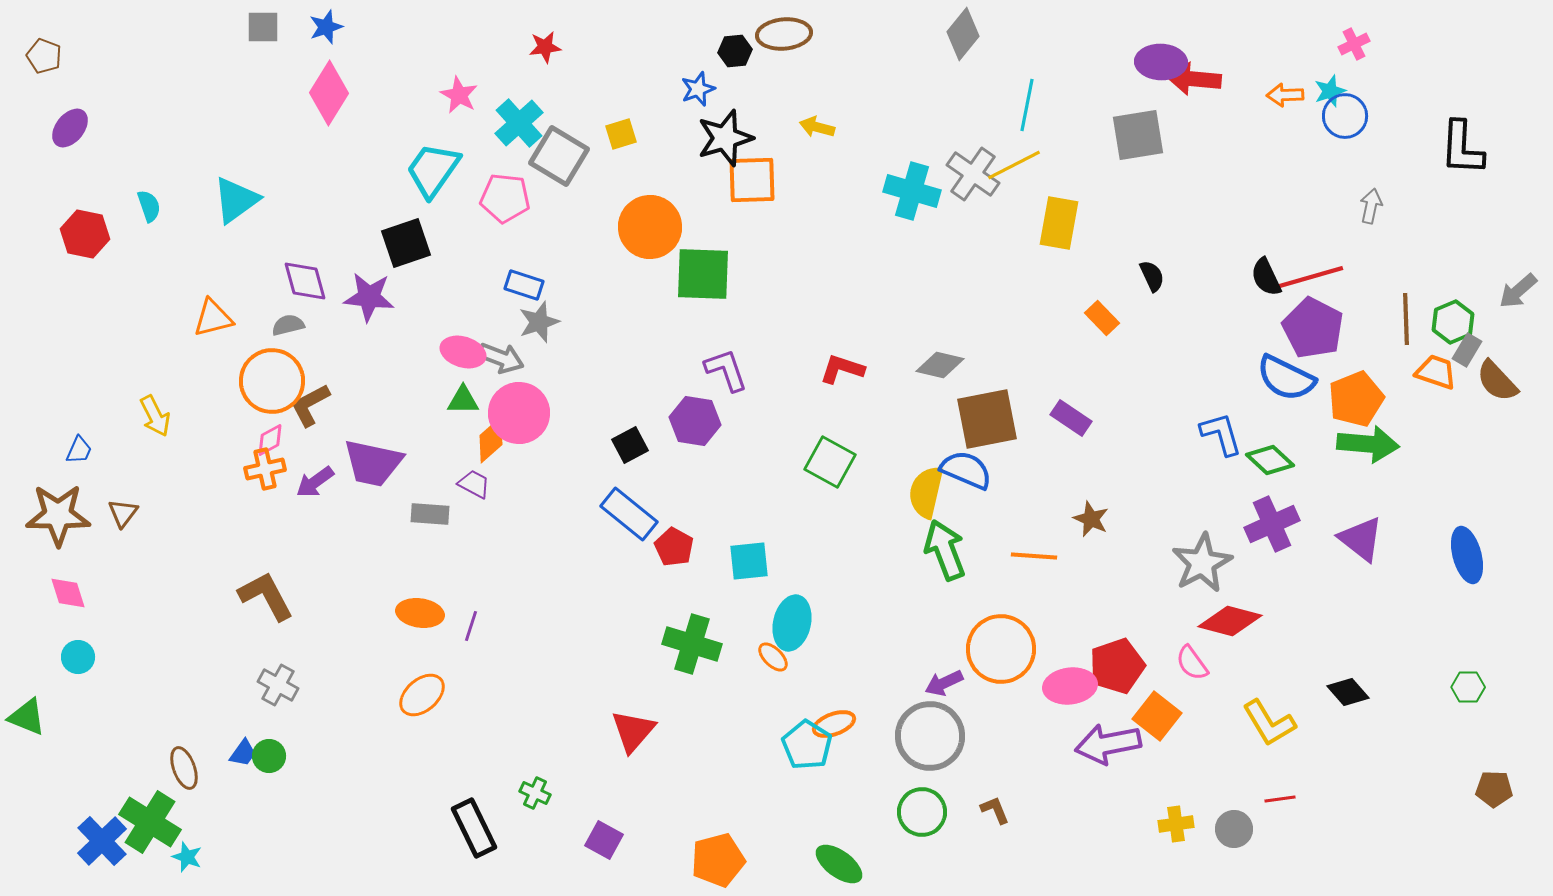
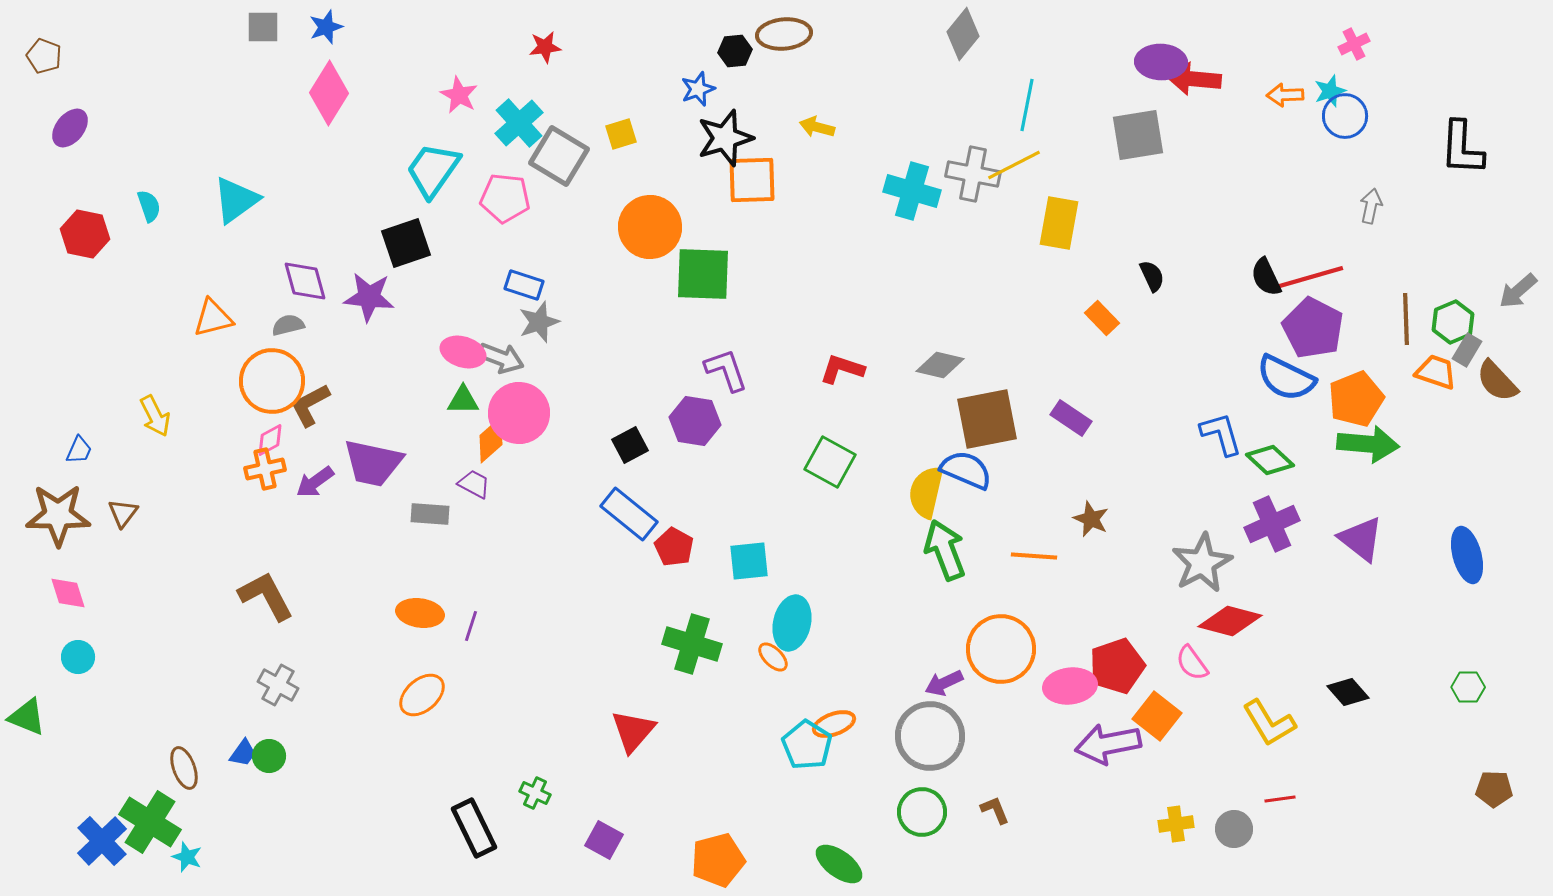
gray cross at (973, 174): rotated 24 degrees counterclockwise
